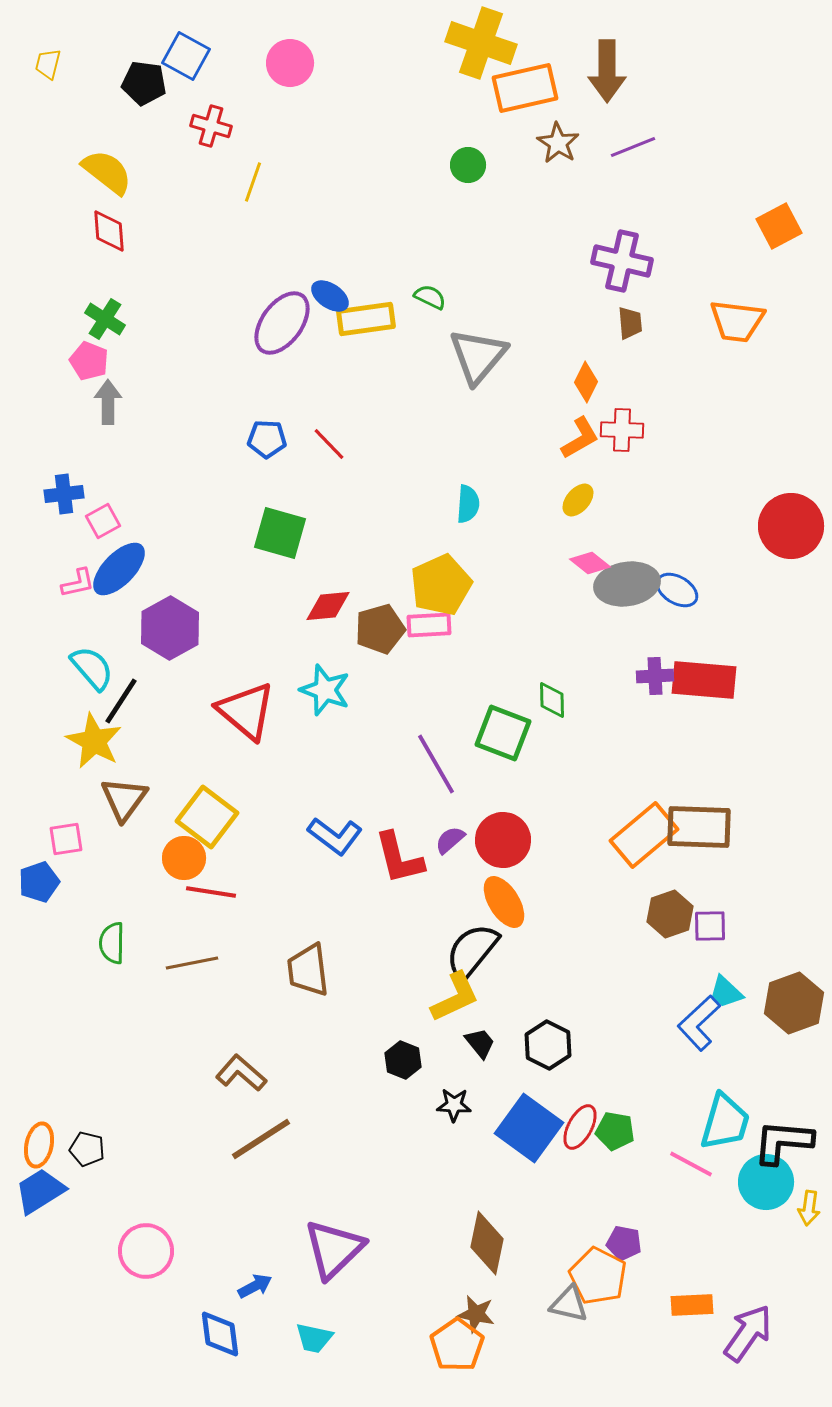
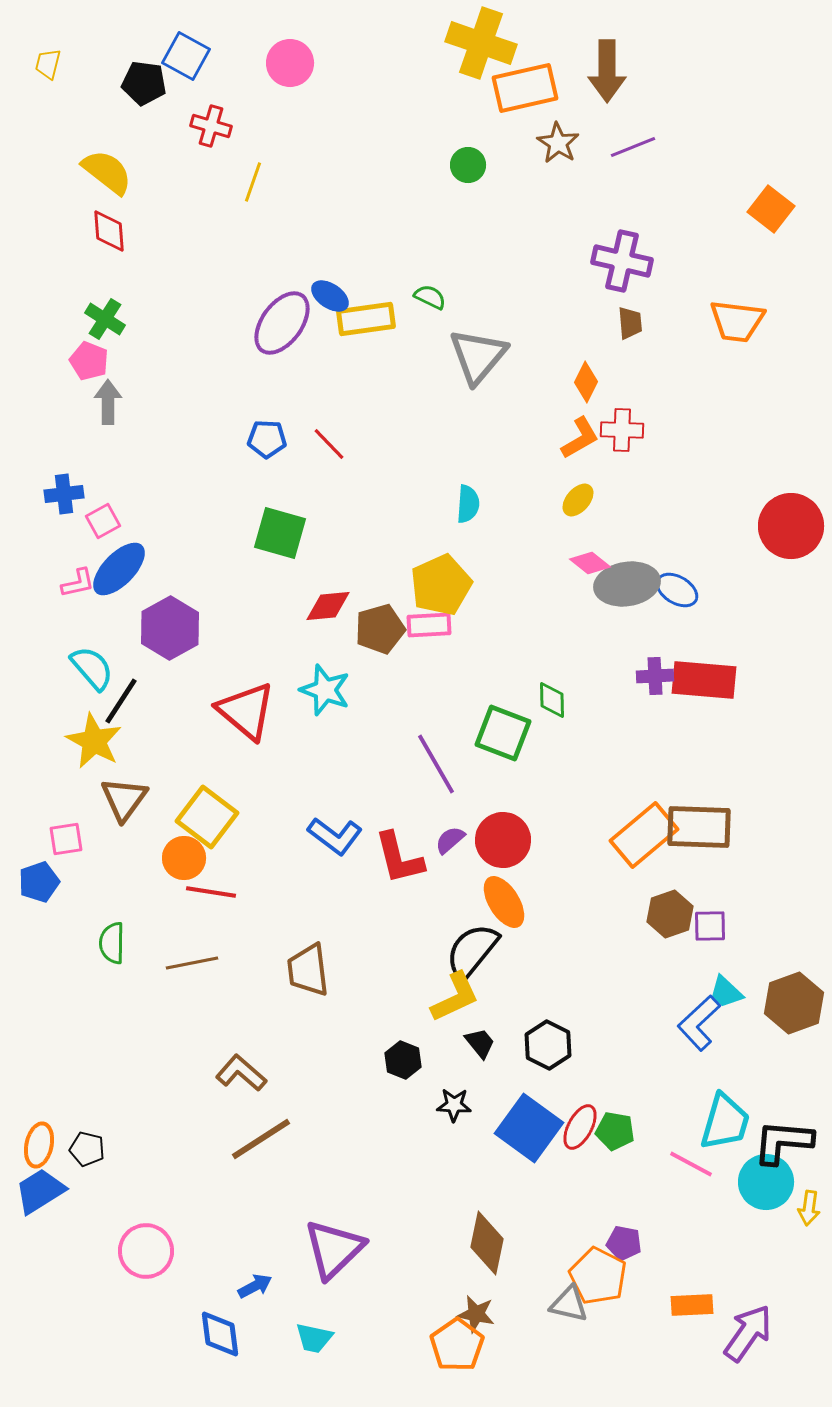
orange square at (779, 226): moved 8 px left, 17 px up; rotated 24 degrees counterclockwise
